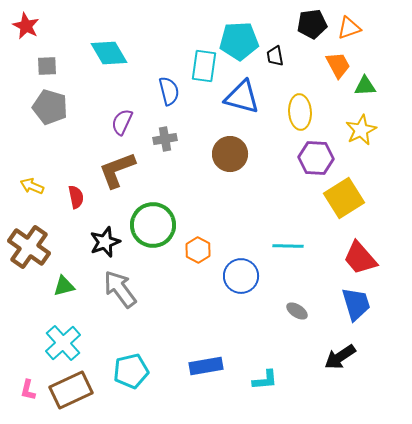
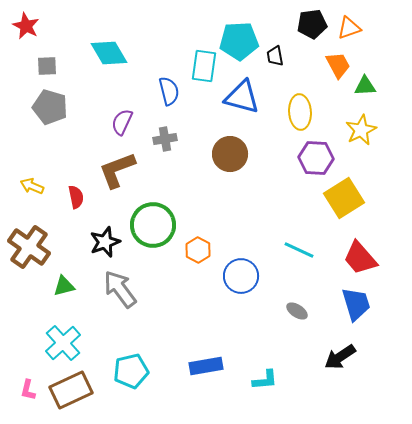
cyan line at (288, 246): moved 11 px right, 4 px down; rotated 24 degrees clockwise
